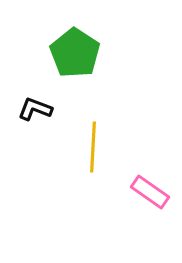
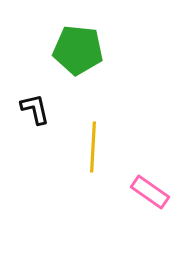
green pentagon: moved 3 px right, 3 px up; rotated 27 degrees counterclockwise
black L-shape: rotated 56 degrees clockwise
